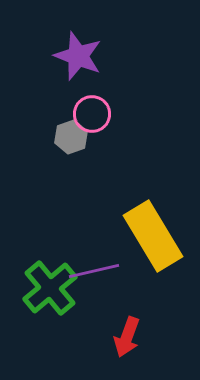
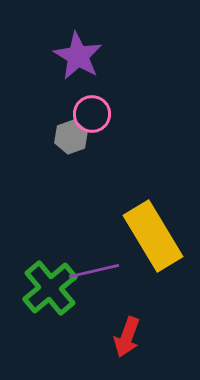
purple star: rotated 9 degrees clockwise
